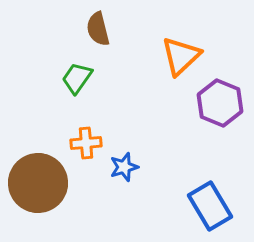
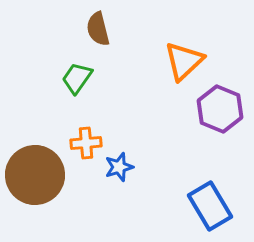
orange triangle: moved 3 px right, 5 px down
purple hexagon: moved 6 px down
blue star: moved 5 px left
brown circle: moved 3 px left, 8 px up
